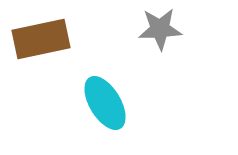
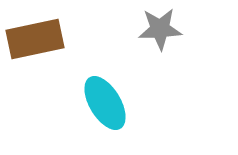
brown rectangle: moved 6 px left
